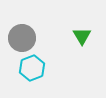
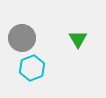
green triangle: moved 4 px left, 3 px down
